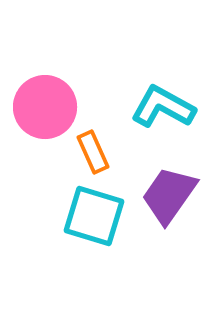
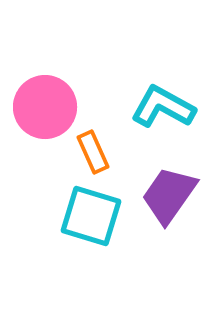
cyan square: moved 3 px left
